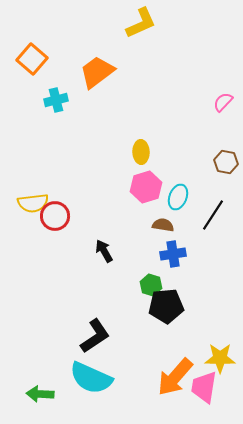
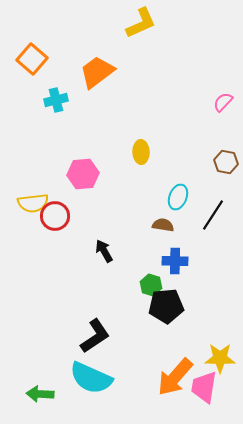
pink hexagon: moved 63 px left, 13 px up; rotated 12 degrees clockwise
blue cross: moved 2 px right, 7 px down; rotated 10 degrees clockwise
